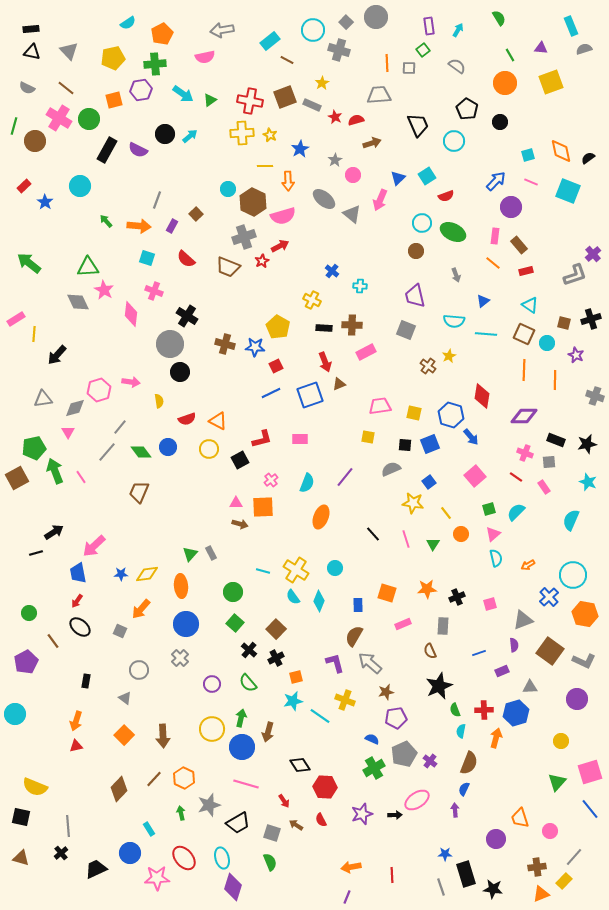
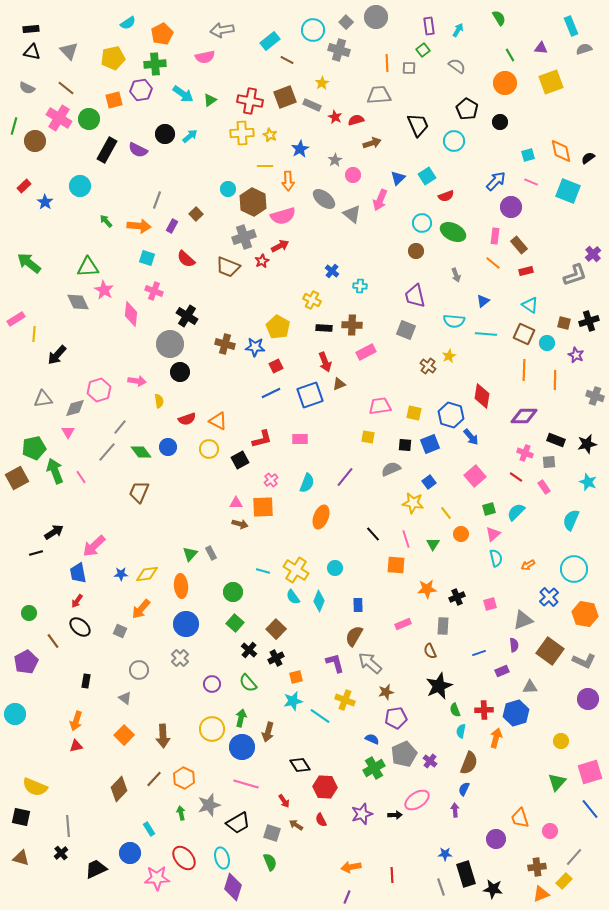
black cross at (591, 319): moved 2 px left, 2 px down
pink arrow at (131, 382): moved 6 px right, 1 px up
cyan circle at (573, 575): moved 1 px right, 6 px up
orange square at (387, 593): moved 9 px right, 28 px up; rotated 12 degrees counterclockwise
purple circle at (577, 699): moved 11 px right
